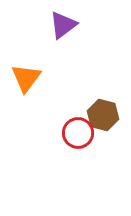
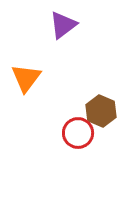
brown hexagon: moved 2 px left, 4 px up; rotated 8 degrees clockwise
